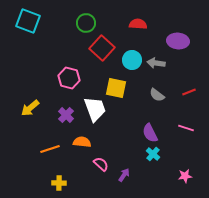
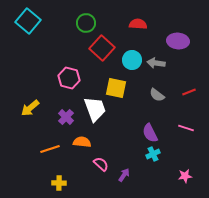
cyan square: rotated 20 degrees clockwise
purple cross: moved 2 px down
cyan cross: rotated 24 degrees clockwise
